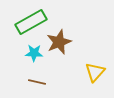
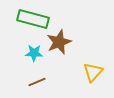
green rectangle: moved 2 px right, 3 px up; rotated 44 degrees clockwise
yellow triangle: moved 2 px left
brown line: rotated 36 degrees counterclockwise
